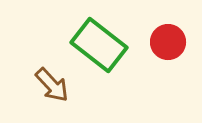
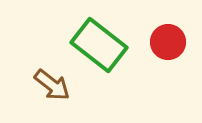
brown arrow: rotated 9 degrees counterclockwise
